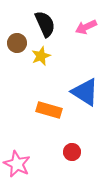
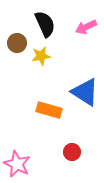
yellow star: rotated 12 degrees clockwise
